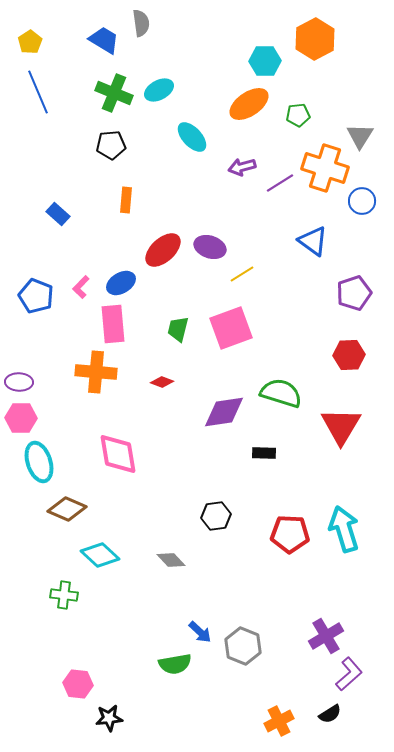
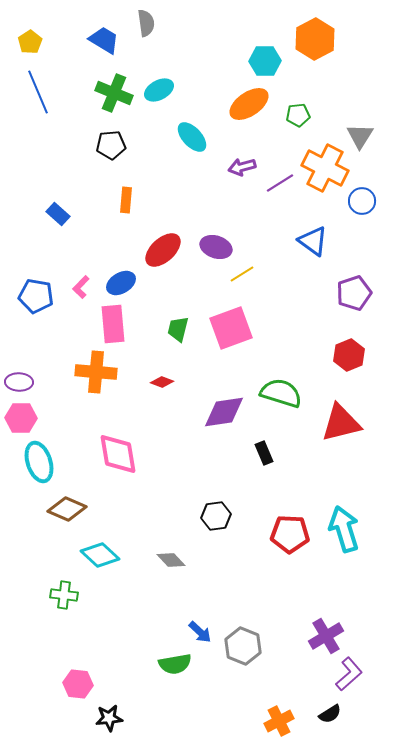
gray semicircle at (141, 23): moved 5 px right
orange cross at (325, 168): rotated 9 degrees clockwise
purple ellipse at (210, 247): moved 6 px right
blue pentagon at (36, 296): rotated 12 degrees counterclockwise
red hexagon at (349, 355): rotated 20 degrees counterclockwise
red triangle at (341, 426): moved 3 px up; rotated 45 degrees clockwise
black rectangle at (264, 453): rotated 65 degrees clockwise
